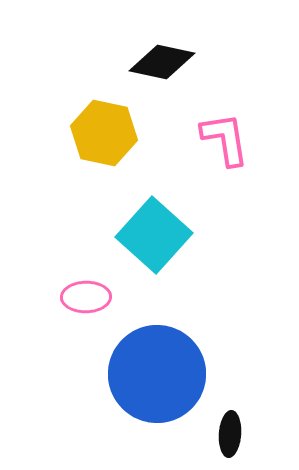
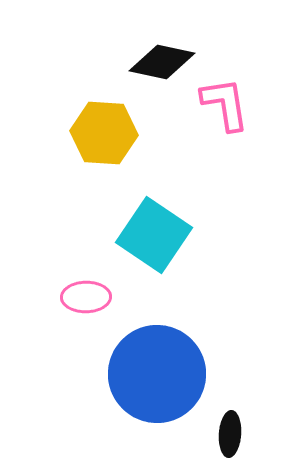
yellow hexagon: rotated 8 degrees counterclockwise
pink L-shape: moved 35 px up
cyan square: rotated 8 degrees counterclockwise
